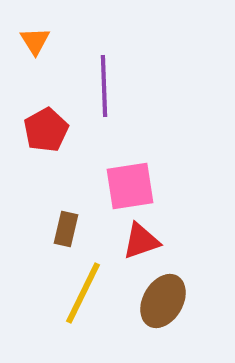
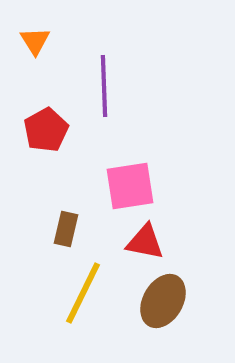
red triangle: moved 4 px right, 1 px down; rotated 30 degrees clockwise
